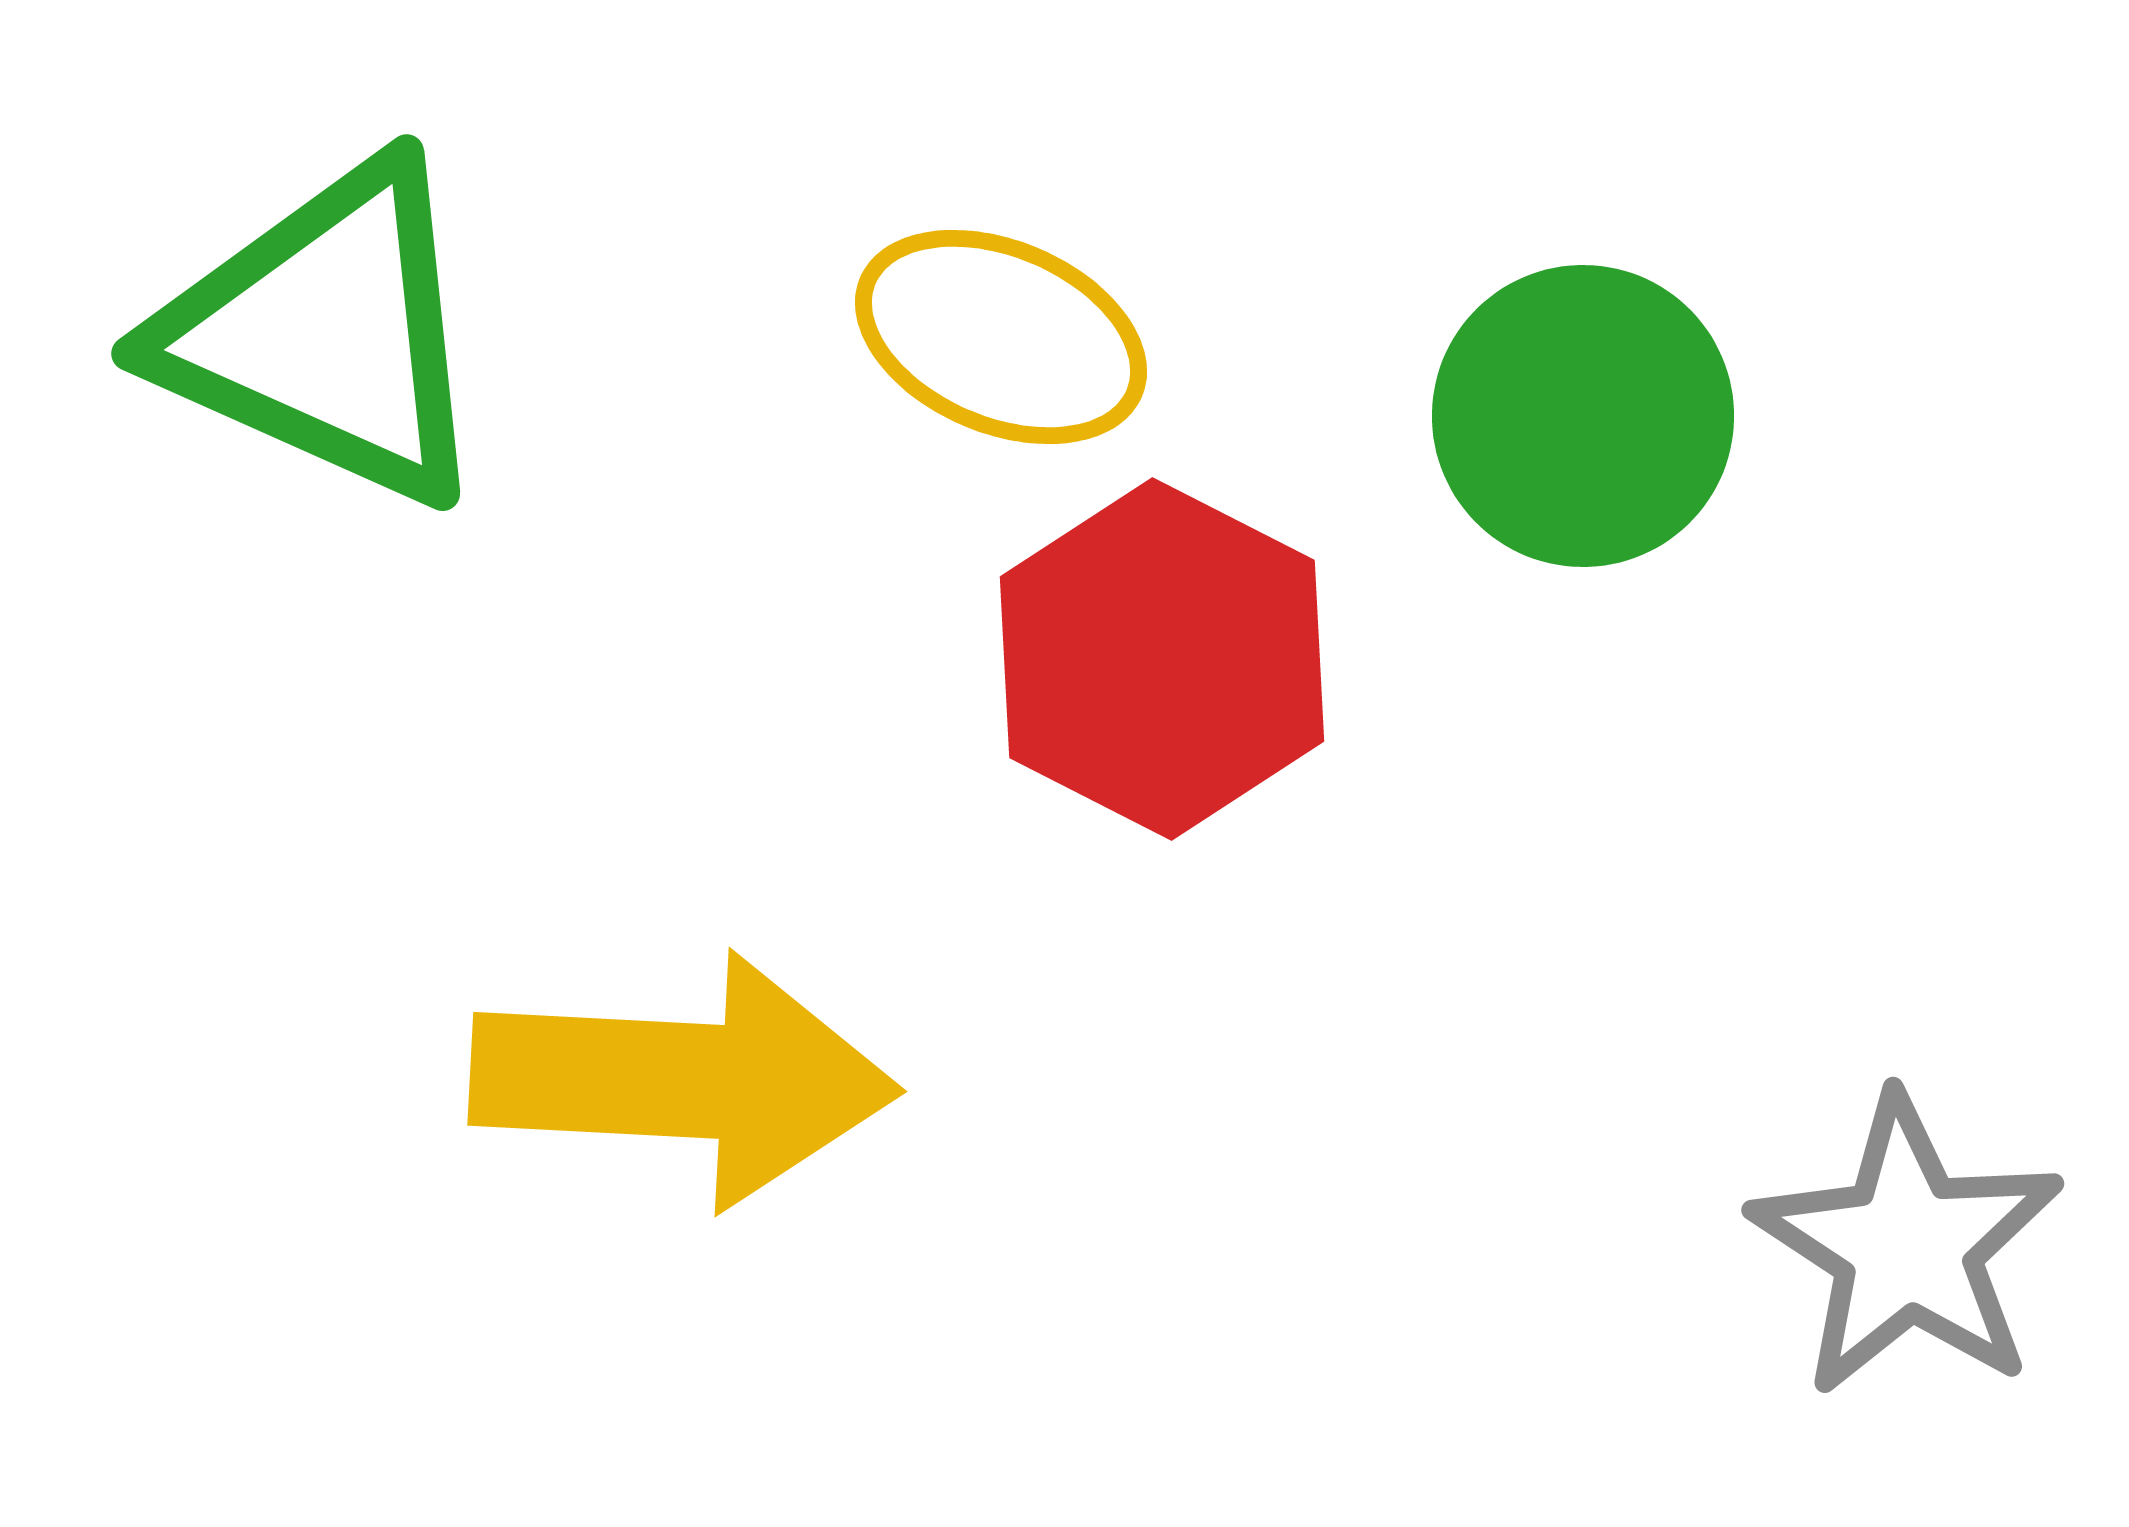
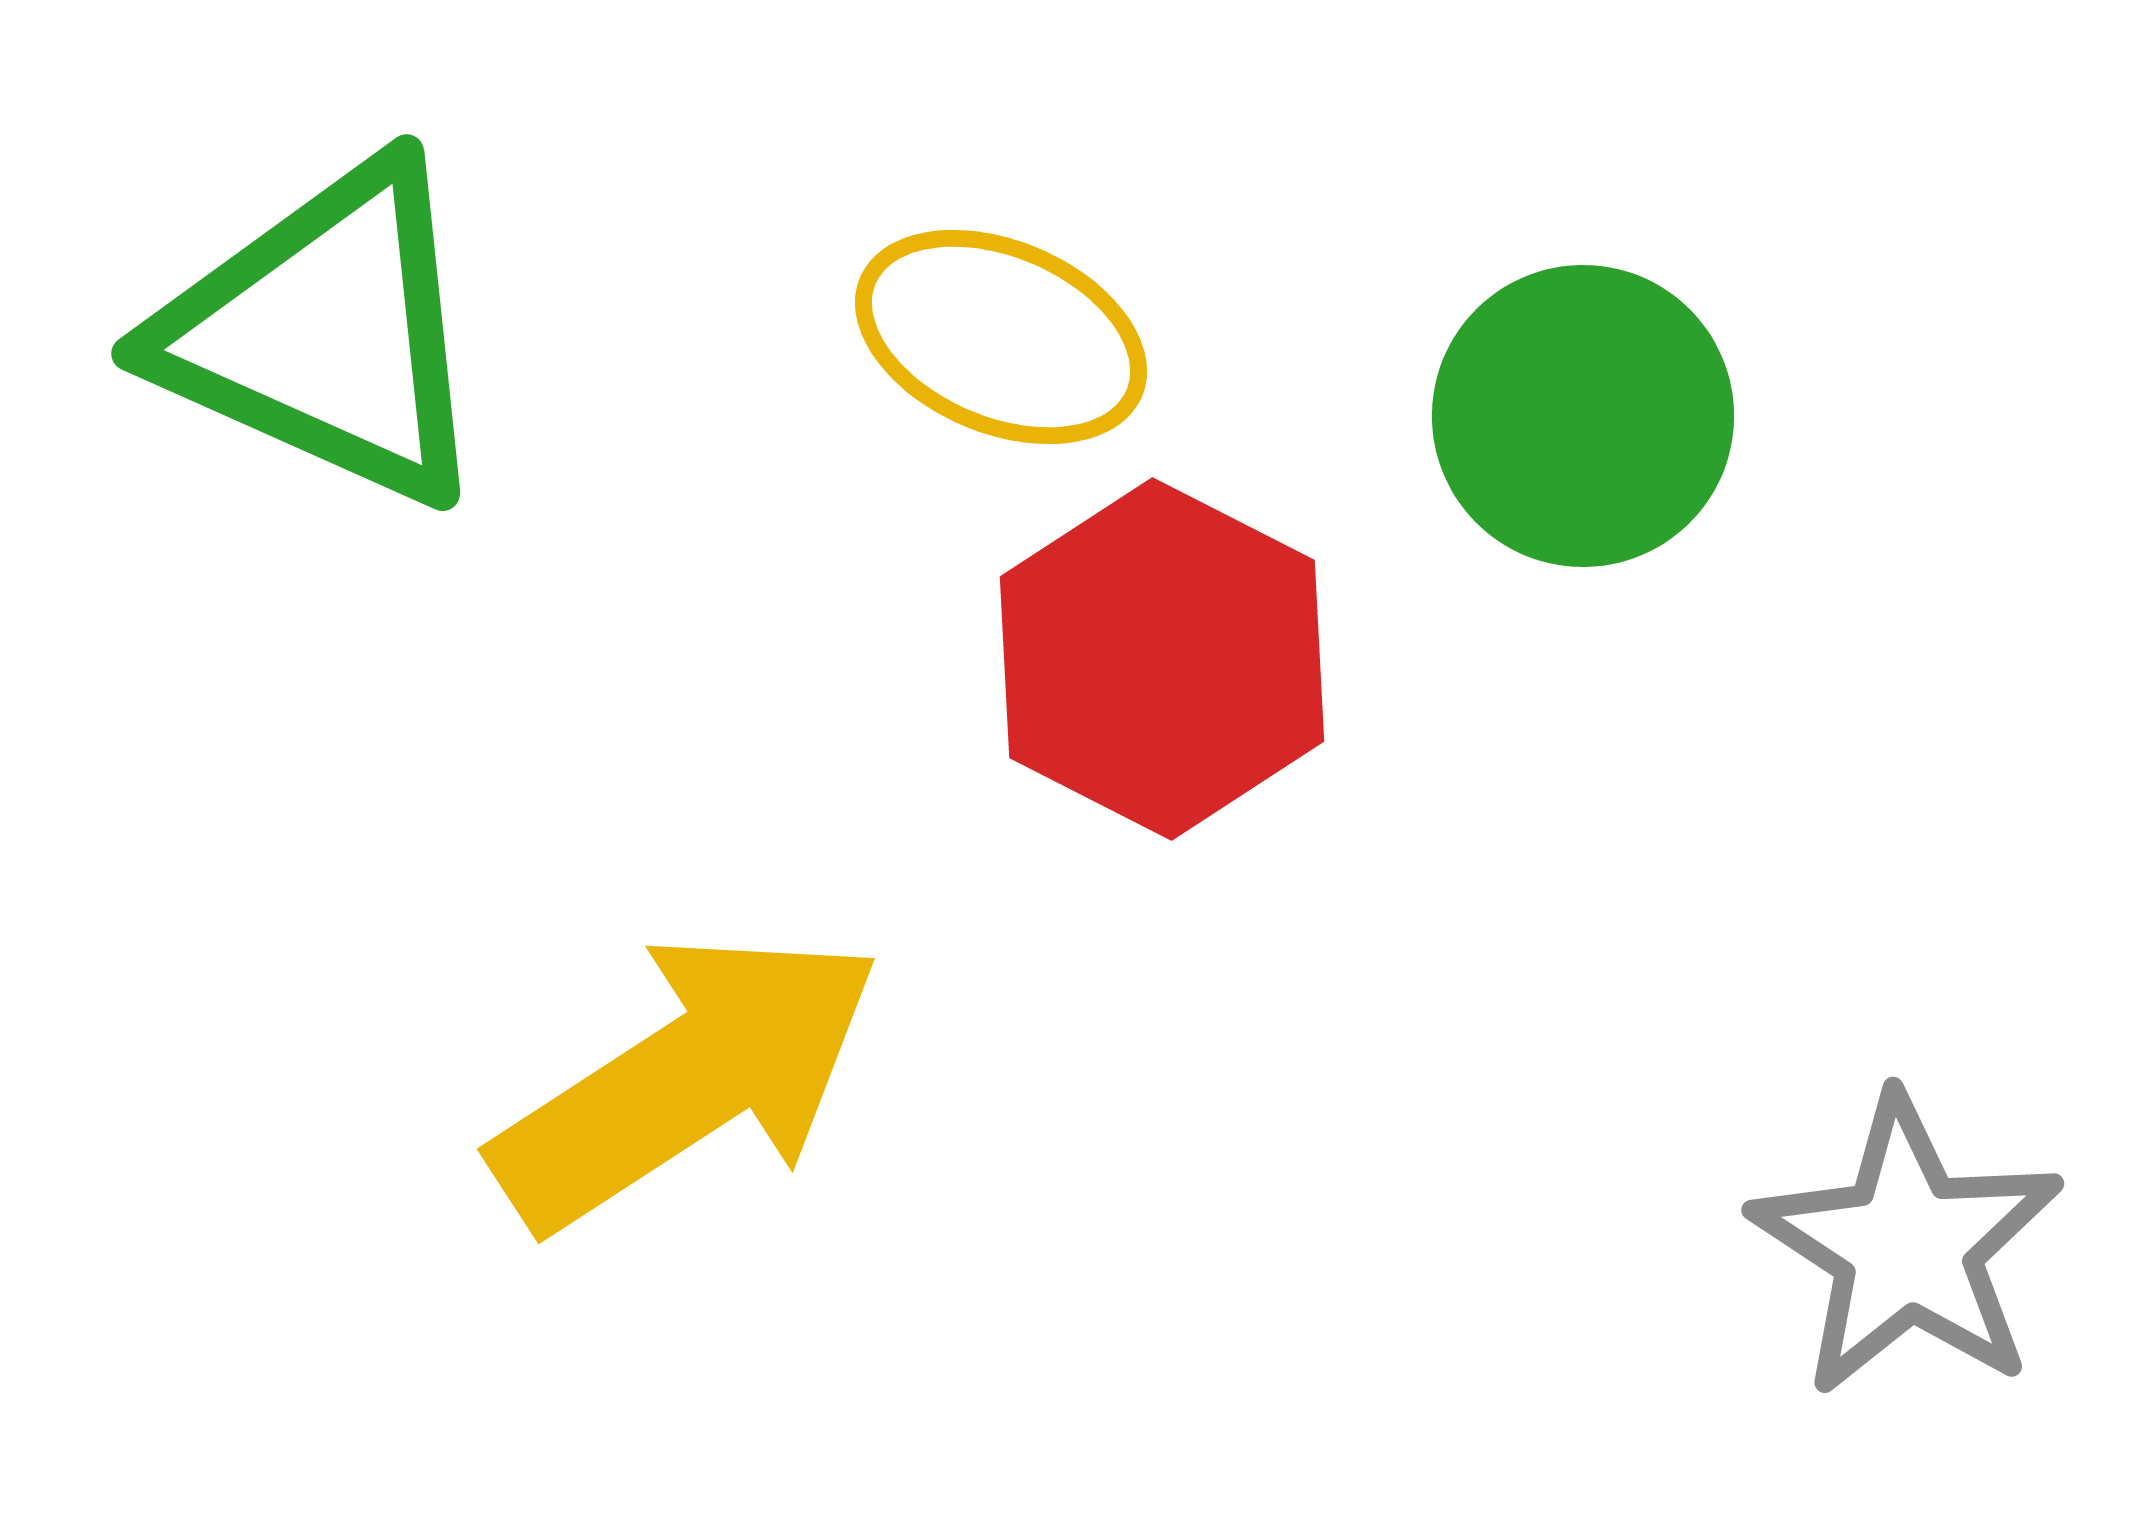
yellow arrow: moved 3 px right; rotated 36 degrees counterclockwise
